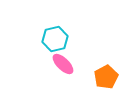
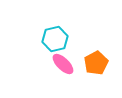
orange pentagon: moved 10 px left, 14 px up
